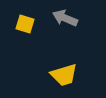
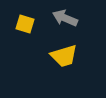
yellow trapezoid: moved 19 px up
